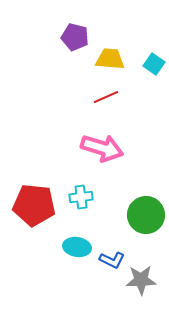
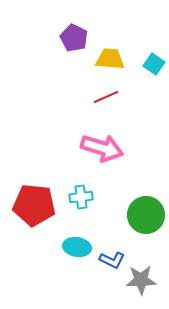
purple pentagon: moved 1 px left, 1 px down; rotated 12 degrees clockwise
